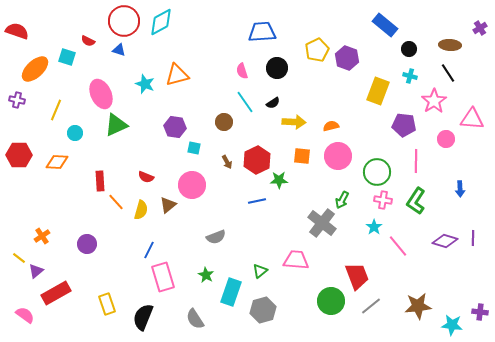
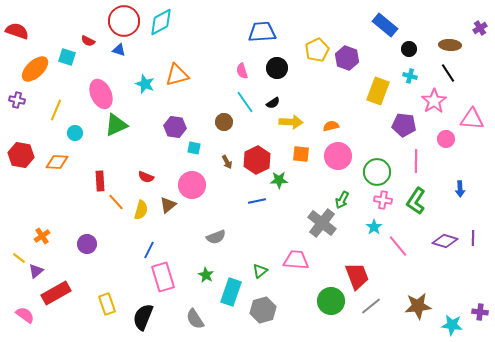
yellow arrow at (294, 122): moved 3 px left
red hexagon at (19, 155): moved 2 px right; rotated 10 degrees clockwise
orange square at (302, 156): moved 1 px left, 2 px up
